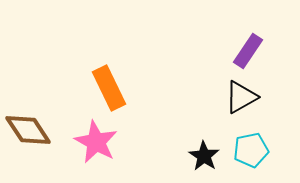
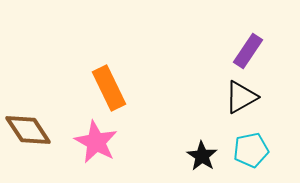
black star: moved 2 px left
